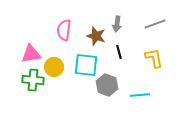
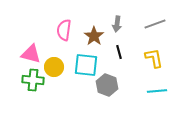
brown star: moved 2 px left; rotated 18 degrees clockwise
pink triangle: rotated 25 degrees clockwise
cyan line: moved 17 px right, 4 px up
